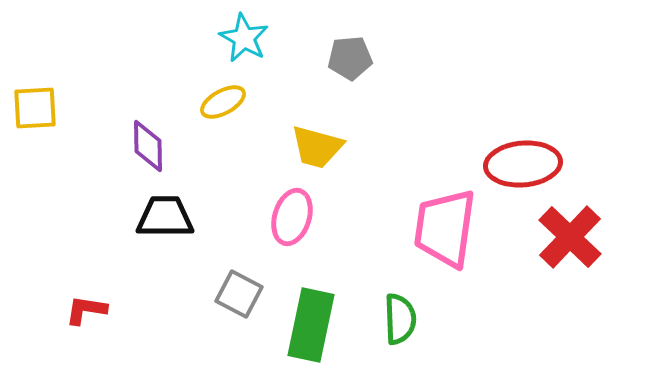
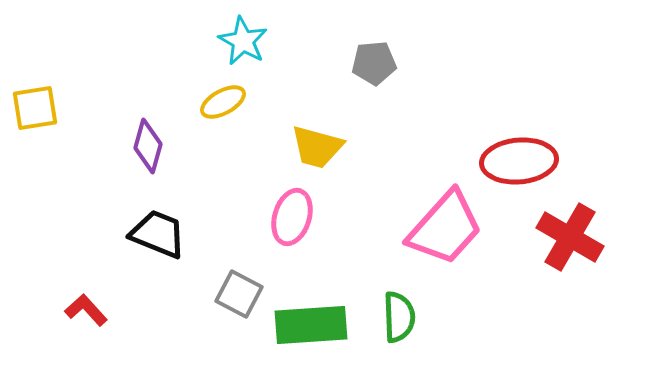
cyan star: moved 1 px left, 3 px down
gray pentagon: moved 24 px right, 5 px down
yellow square: rotated 6 degrees counterclockwise
purple diamond: rotated 16 degrees clockwise
red ellipse: moved 4 px left, 3 px up
black trapezoid: moved 7 px left, 17 px down; rotated 22 degrees clockwise
pink trapezoid: rotated 146 degrees counterclockwise
red cross: rotated 14 degrees counterclockwise
red L-shape: rotated 39 degrees clockwise
green semicircle: moved 1 px left, 2 px up
green rectangle: rotated 74 degrees clockwise
